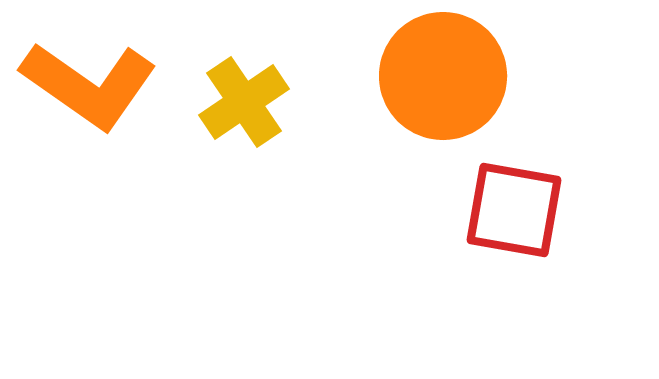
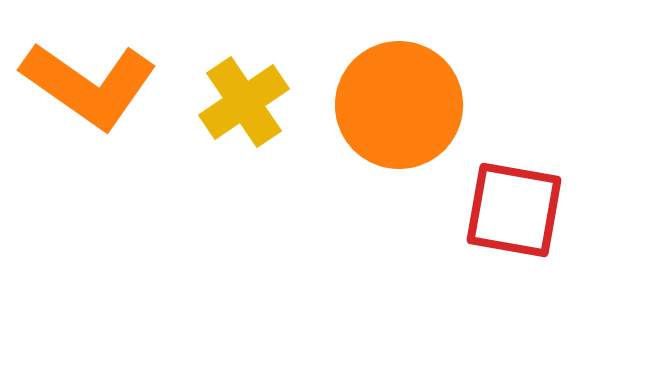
orange circle: moved 44 px left, 29 px down
